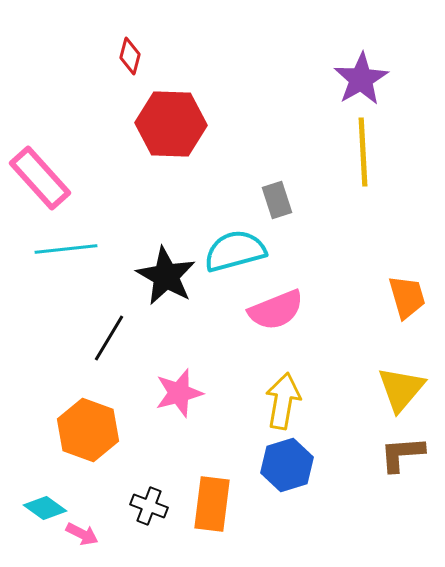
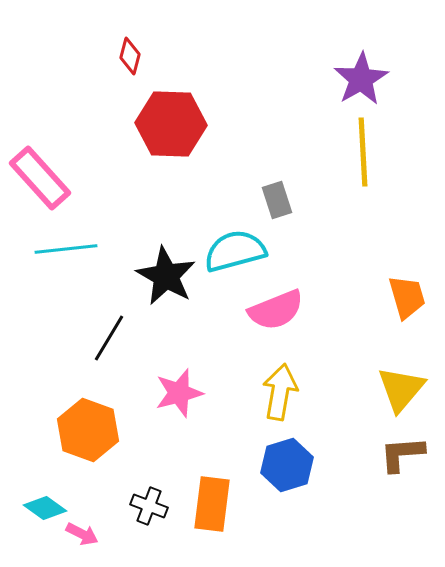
yellow arrow: moved 3 px left, 9 px up
